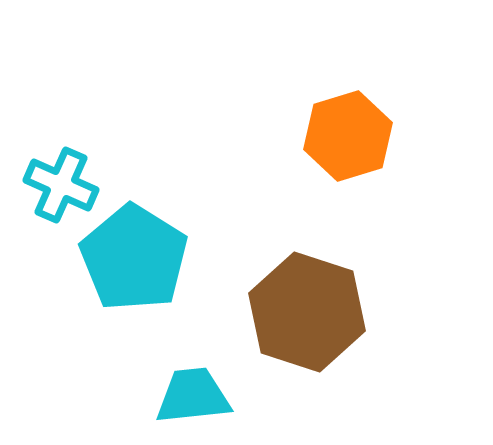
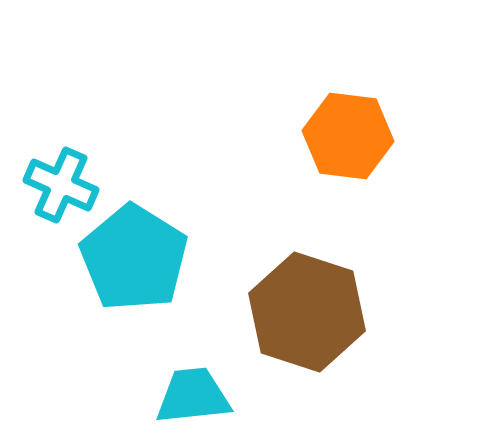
orange hexagon: rotated 24 degrees clockwise
